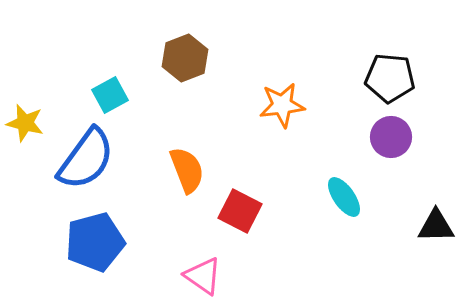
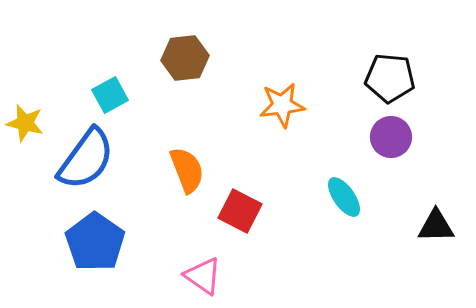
brown hexagon: rotated 15 degrees clockwise
blue pentagon: rotated 22 degrees counterclockwise
